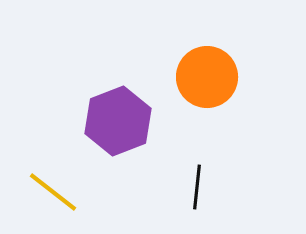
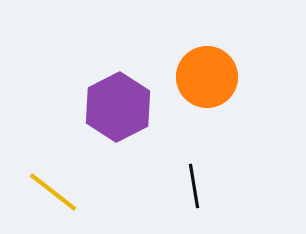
purple hexagon: moved 14 px up; rotated 6 degrees counterclockwise
black line: moved 3 px left, 1 px up; rotated 15 degrees counterclockwise
